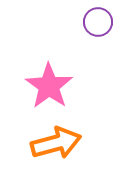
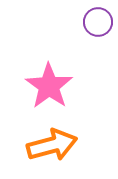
orange arrow: moved 4 px left, 2 px down
